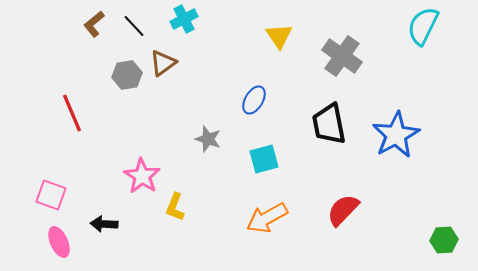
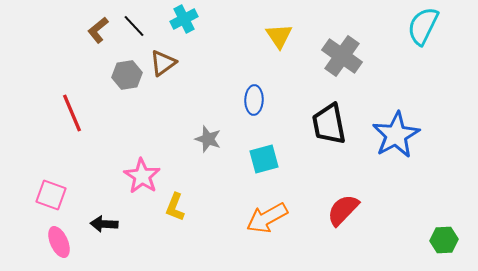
brown L-shape: moved 4 px right, 6 px down
blue ellipse: rotated 28 degrees counterclockwise
